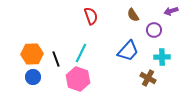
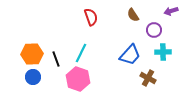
red semicircle: moved 1 px down
blue trapezoid: moved 2 px right, 4 px down
cyan cross: moved 1 px right, 5 px up
